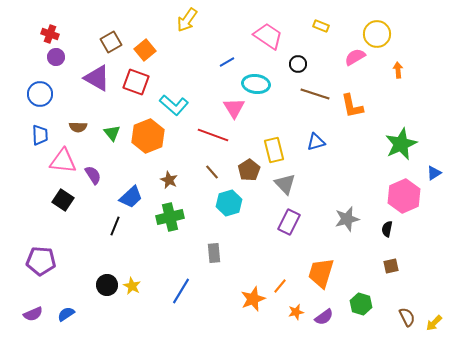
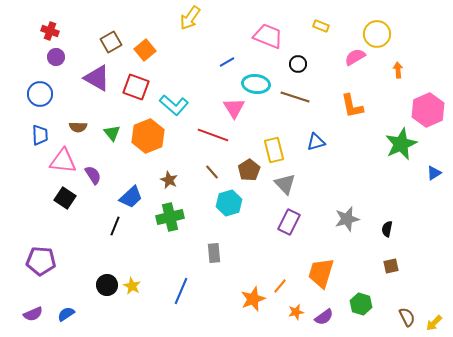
yellow arrow at (187, 20): moved 3 px right, 2 px up
red cross at (50, 34): moved 3 px up
pink trapezoid at (268, 36): rotated 12 degrees counterclockwise
red square at (136, 82): moved 5 px down
brown line at (315, 94): moved 20 px left, 3 px down
pink hexagon at (404, 196): moved 24 px right, 86 px up
black square at (63, 200): moved 2 px right, 2 px up
blue line at (181, 291): rotated 8 degrees counterclockwise
